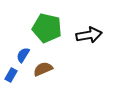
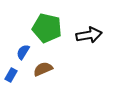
blue semicircle: moved 3 px up
